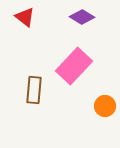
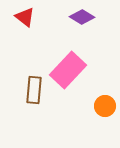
pink rectangle: moved 6 px left, 4 px down
